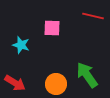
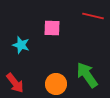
red arrow: rotated 20 degrees clockwise
